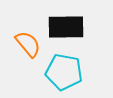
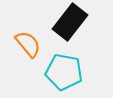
black rectangle: moved 4 px right, 5 px up; rotated 51 degrees counterclockwise
